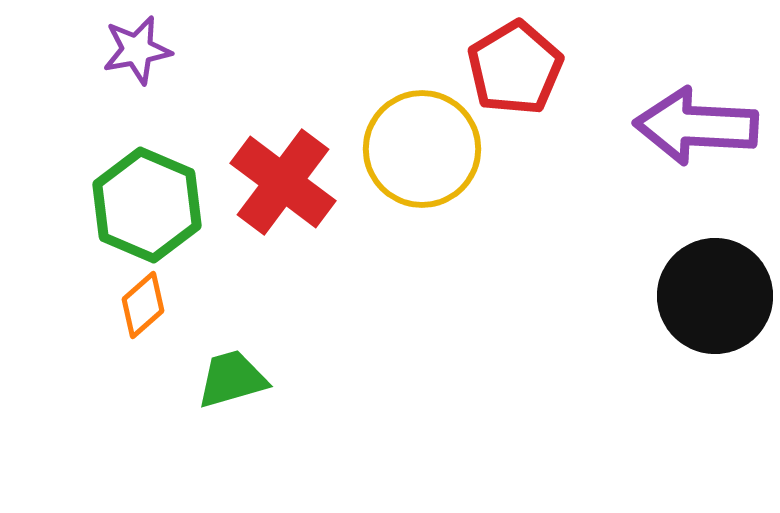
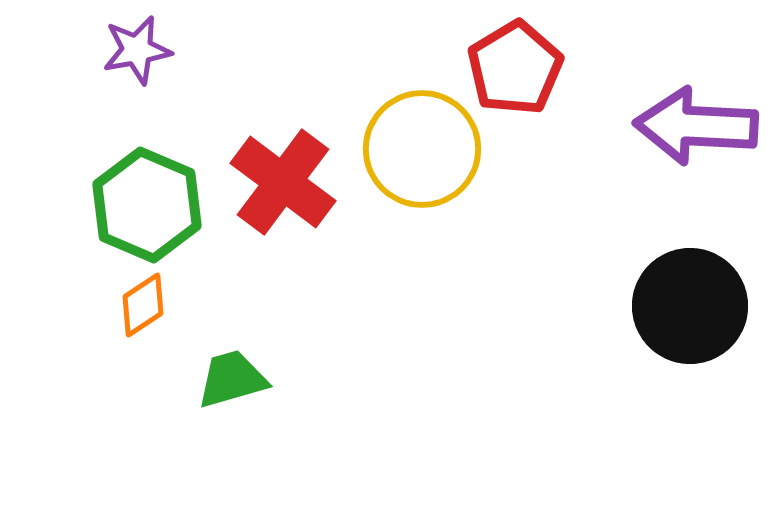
black circle: moved 25 px left, 10 px down
orange diamond: rotated 8 degrees clockwise
